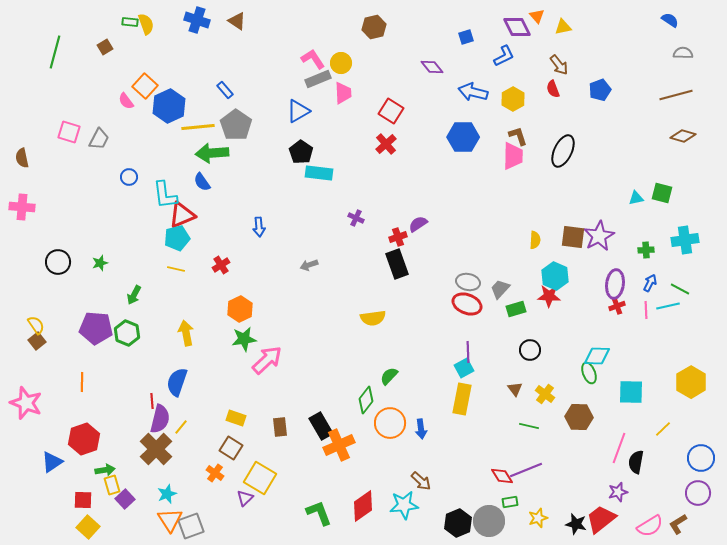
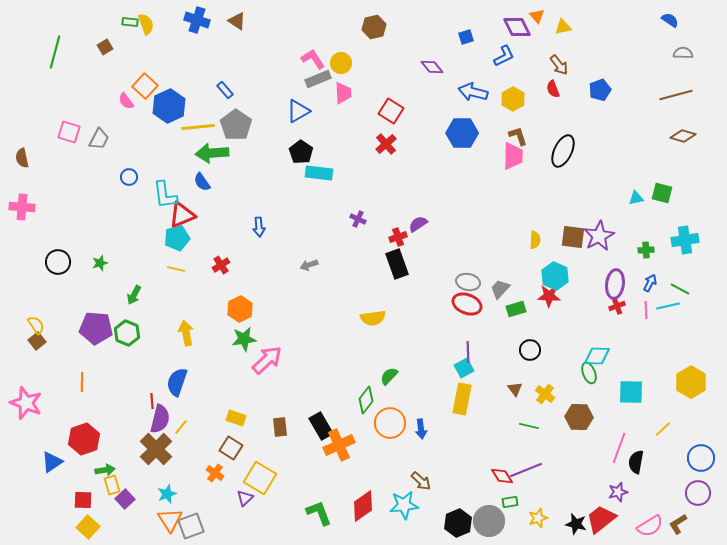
blue hexagon at (463, 137): moved 1 px left, 4 px up
purple cross at (356, 218): moved 2 px right, 1 px down
